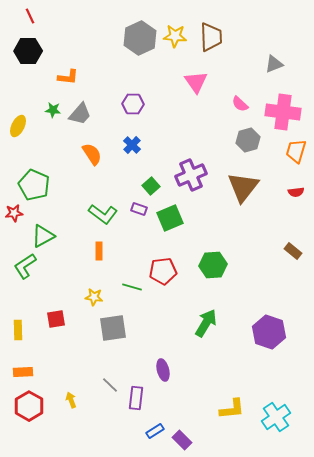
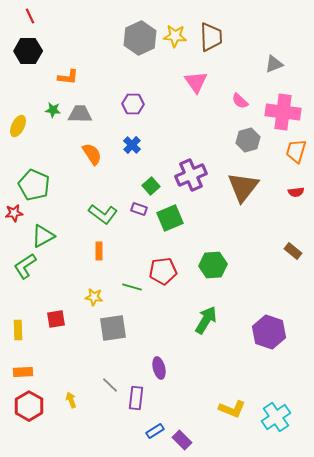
pink semicircle at (240, 104): moved 3 px up
gray trapezoid at (80, 114): rotated 130 degrees counterclockwise
green arrow at (206, 323): moved 3 px up
purple ellipse at (163, 370): moved 4 px left, 2 px up
yellow L-shape at (232, 409): rotated 28 degrees clockwise
